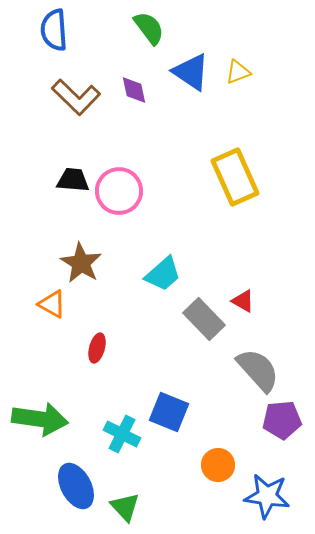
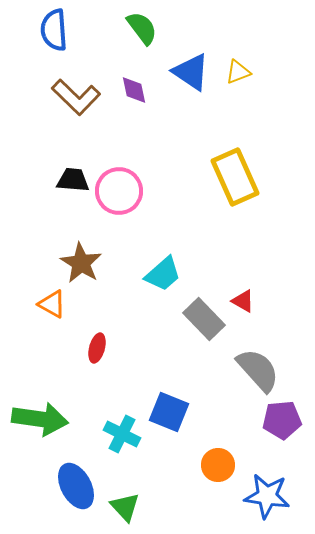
green semicircle: moved 7 px left
